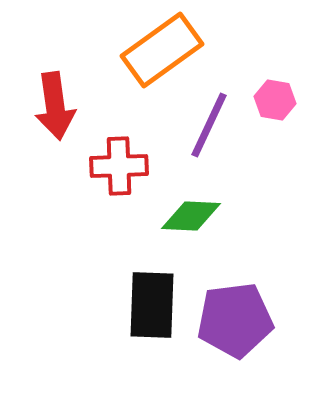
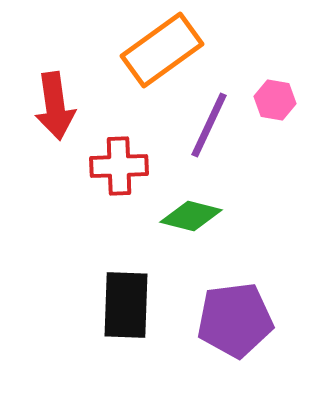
green diamond: rotated 12 degrees clockwise
black rectangle: moved 26 px left
